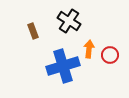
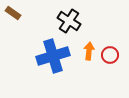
brown rectangle: moved 20 px left, 18 px up; rotated 35 degrees counterclockwise
orange arrow: moved 2 px down
blue cross: moved 10 px left, 10 px up
